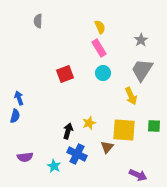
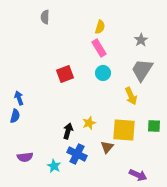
gray semicircle: moved 7 px right, 4 px up
yellow semicircle: rotated 40 degrees clockwise
